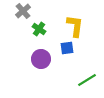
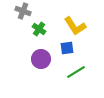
gray cross: rotated 28 degrees counterclockwise
yellow L-shape: rotated 140 degrees clockwise
green line: moved 11 px left, 8 px up
